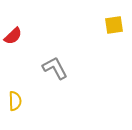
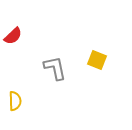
yellow square: moved 17 px left, 35 px down; rotated 30 degrees clockwise
gray L-shape: rotated 16 degrees clockwise
